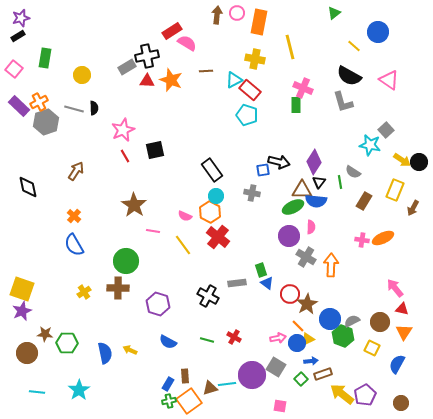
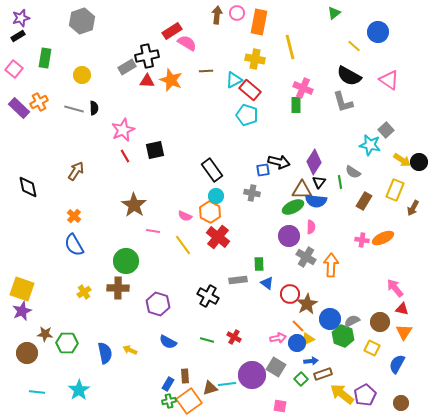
purple rectangle at (19, 106): moved 2 px down
gray hexagon at (46, 122): moved 36 px right, 101 px up
green rectangle at (261, 270): moved 2 px left, 6 px up; rotated 16 degrees clockwise
gray rectangle at (237, 283): moved 1 px right, 3 px up
